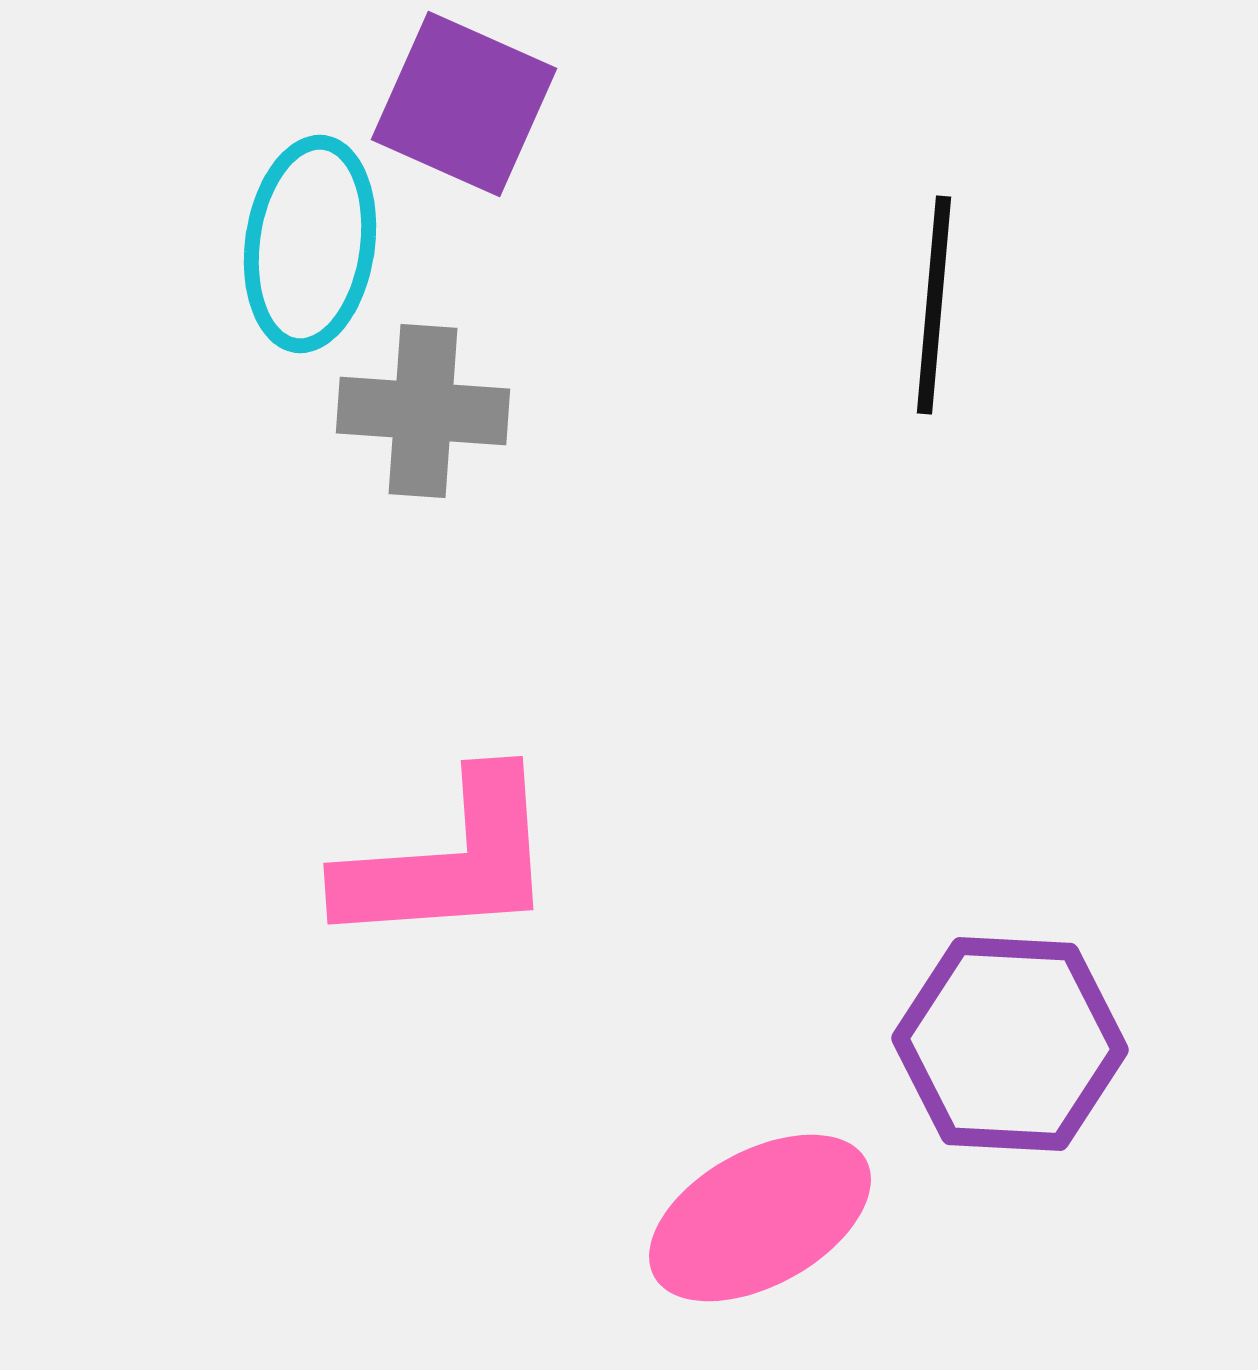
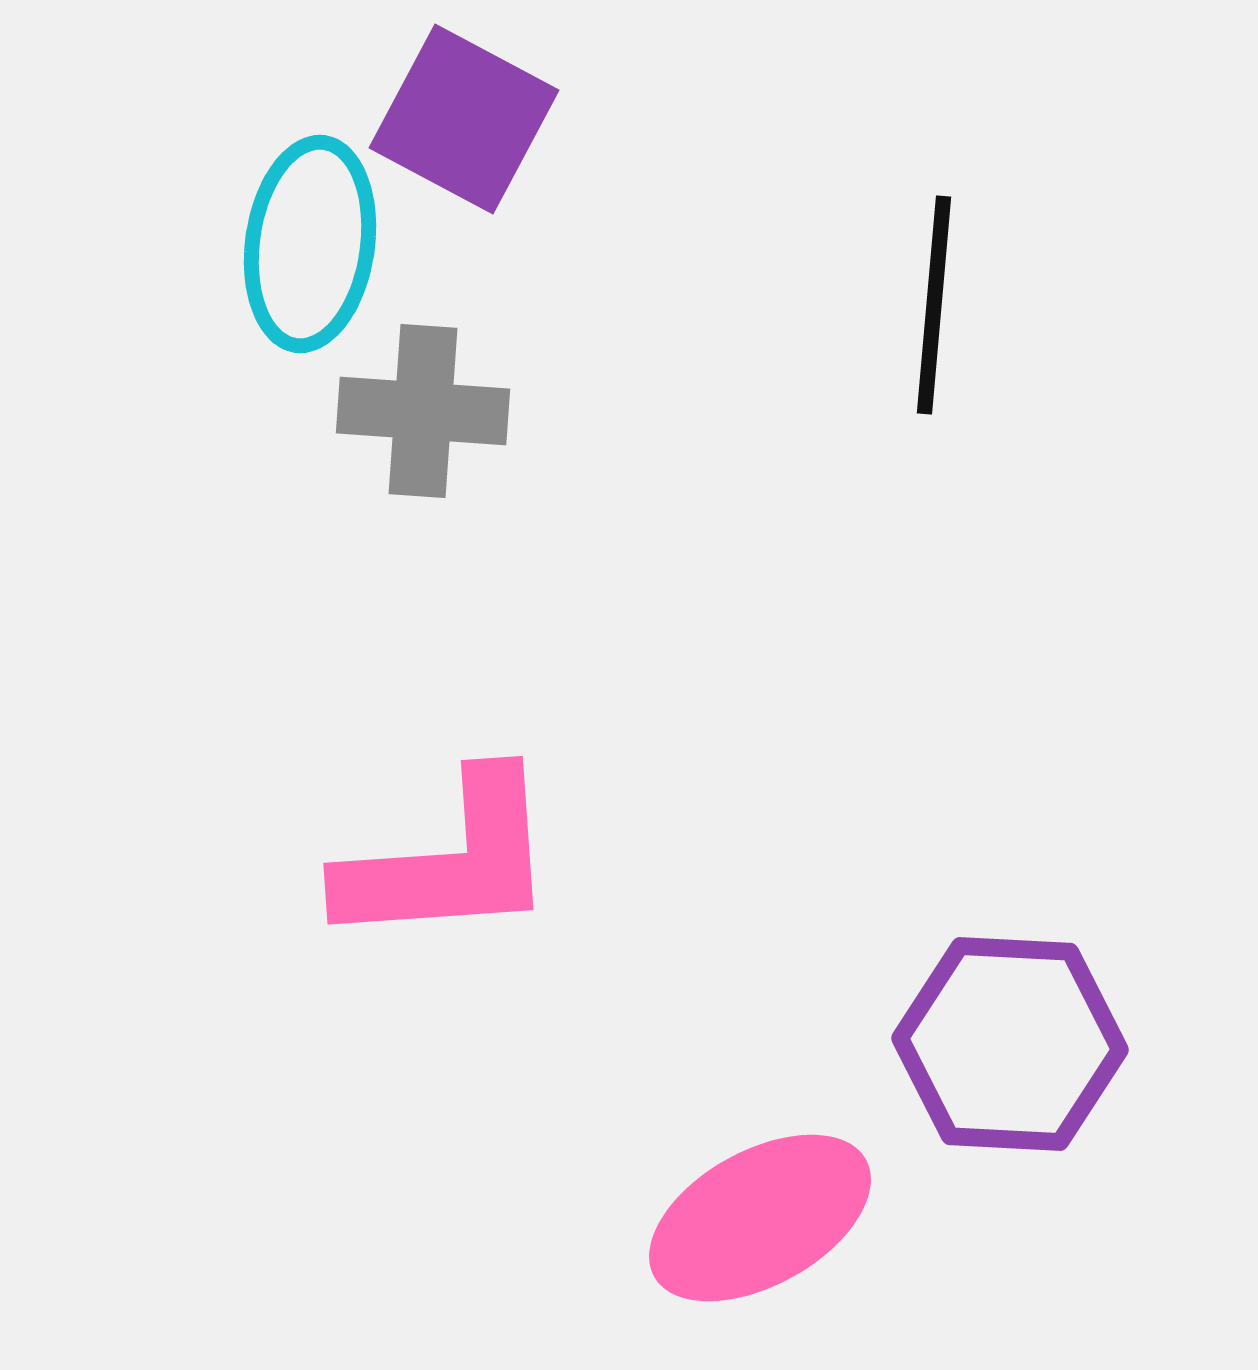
purple square: moved 15 px down; rotated 4 degrees clockwise
